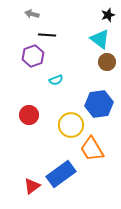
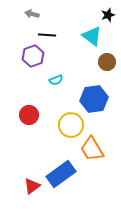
cyan triangle: moved 8 px left, 3 px up
blue hexagon: moved 5 px left, 5 px up
